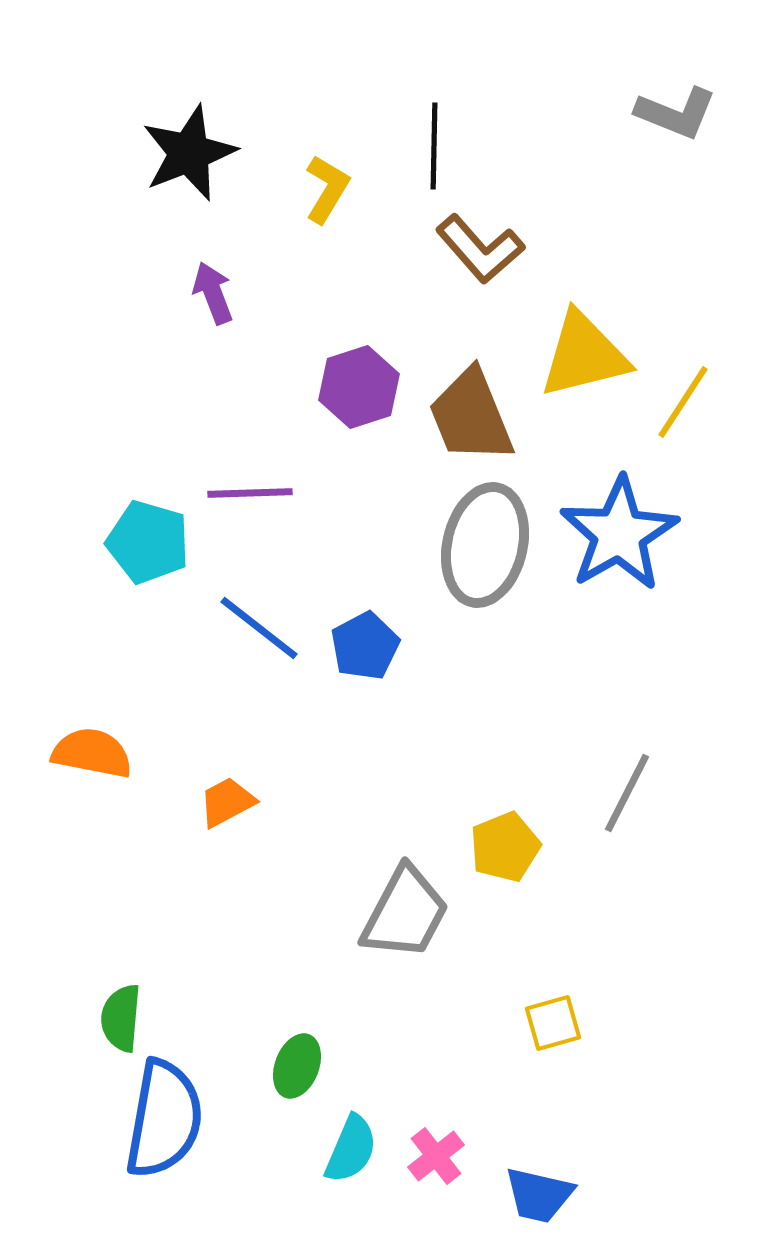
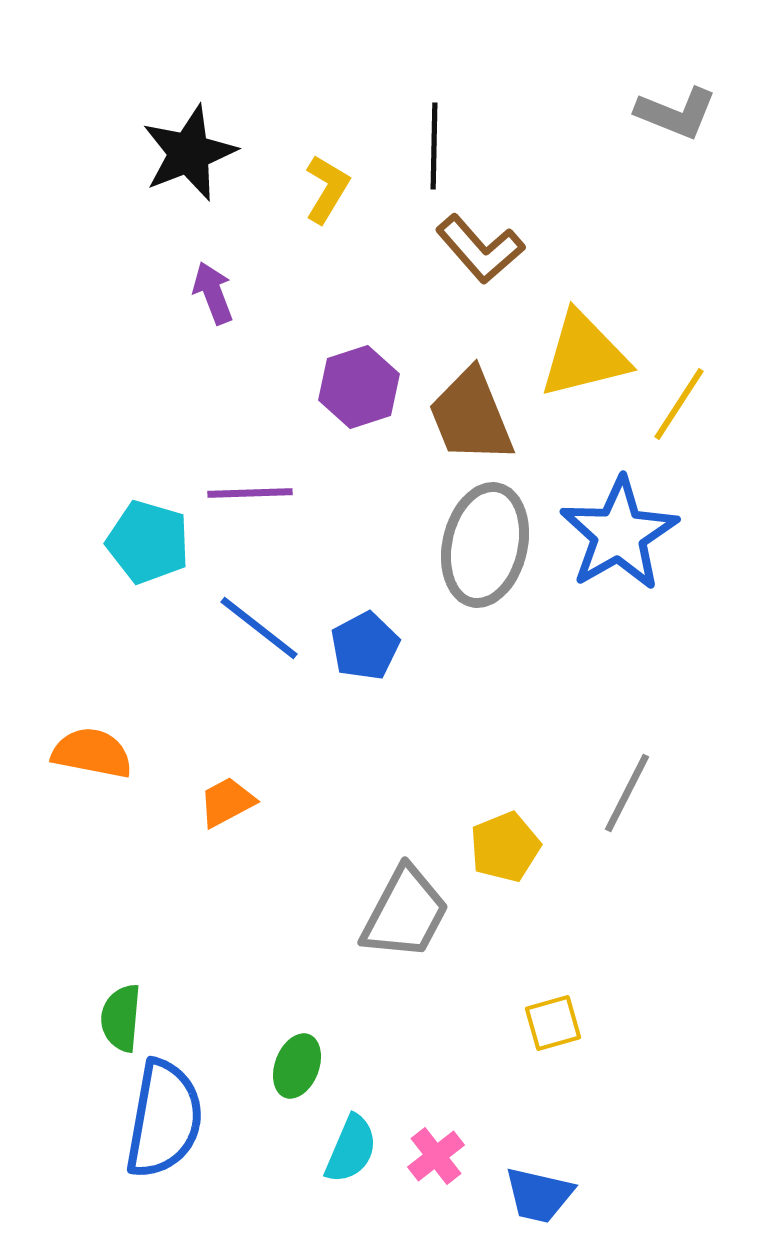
yellow line: moved 4 px left, 2 px down
